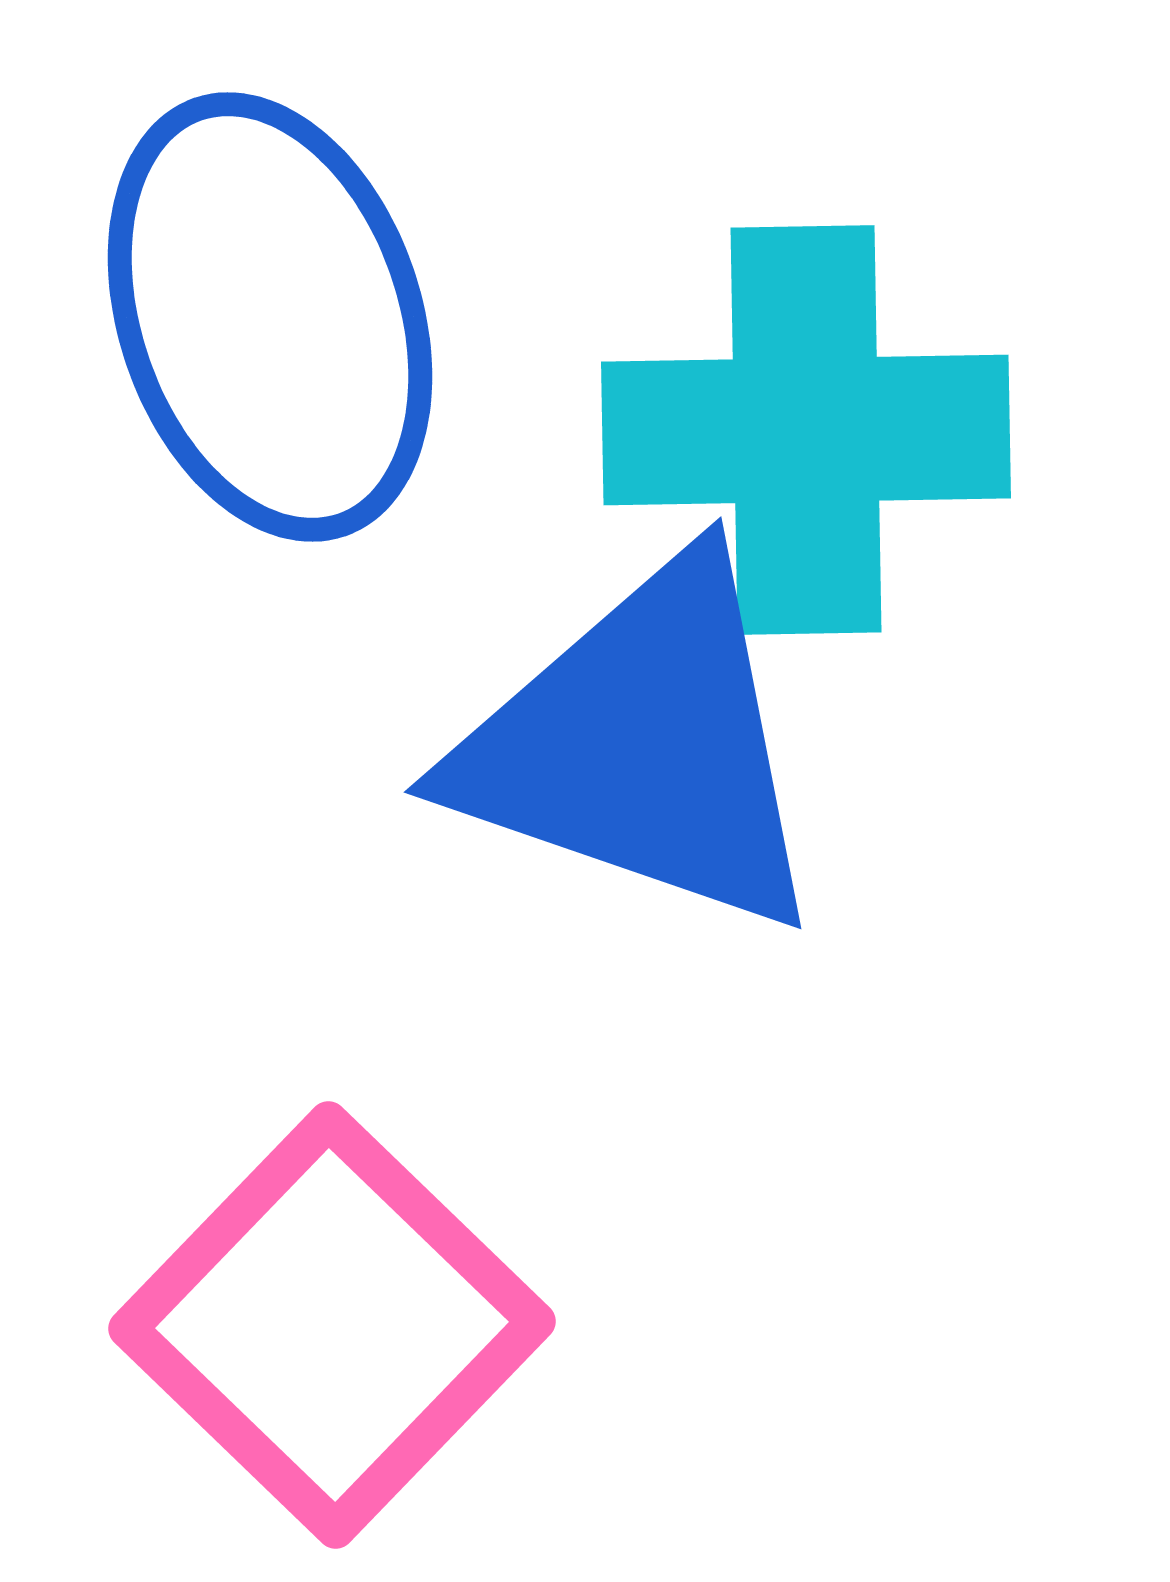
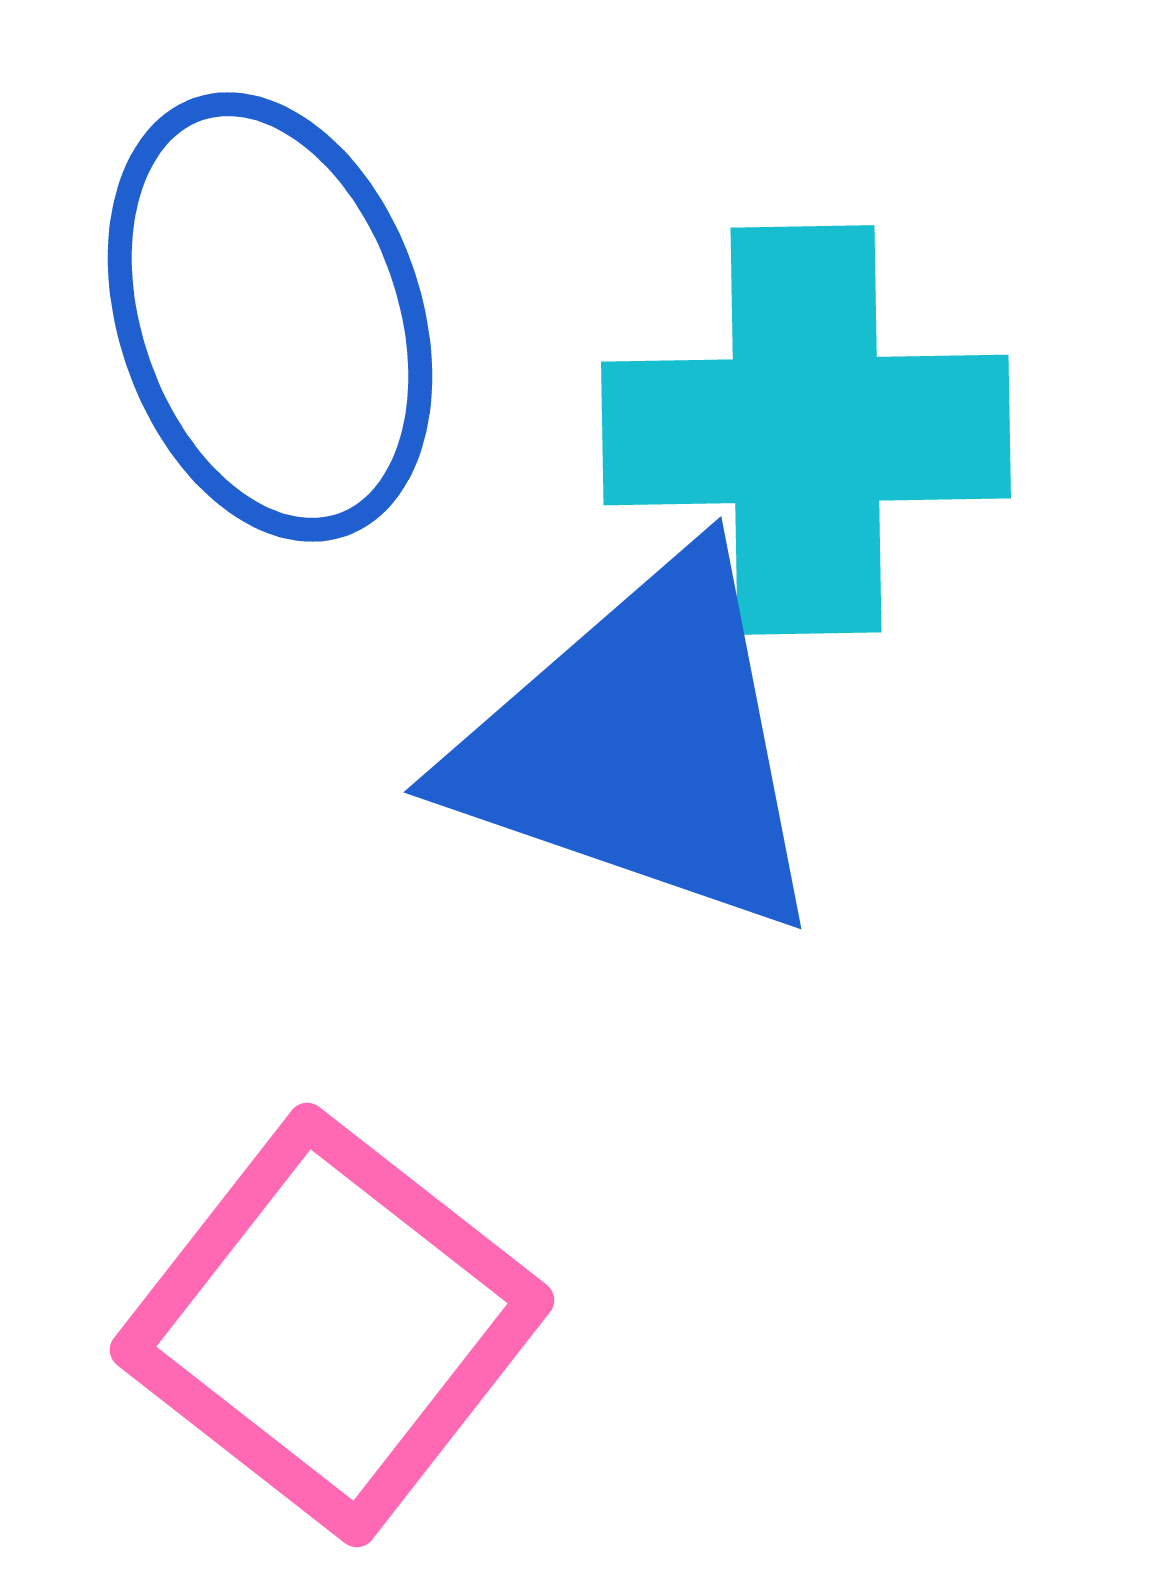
pink square: rotated 6 degrees counterclockwise
